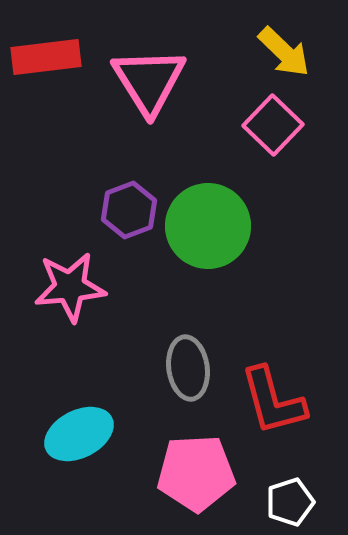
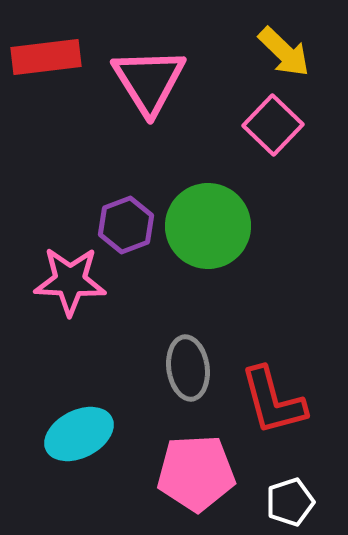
purple hexagon: moved 3 px left, 15 px down
pink star: moved 6 px up; rotated 8 degrees clockwise
